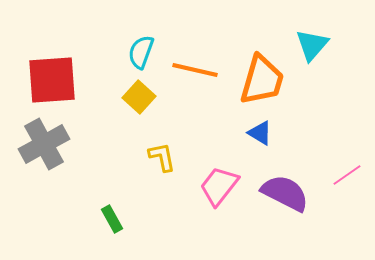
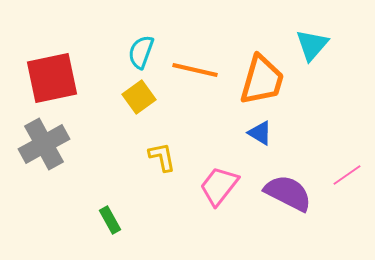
red square: moved 2 px up; rotated 8 degrees counterclockwise
yellow square: rotated 12 degrees clockwise
purple semicircle: moved 3 px right
green rectangle: moved 2 px left, 1 px down
